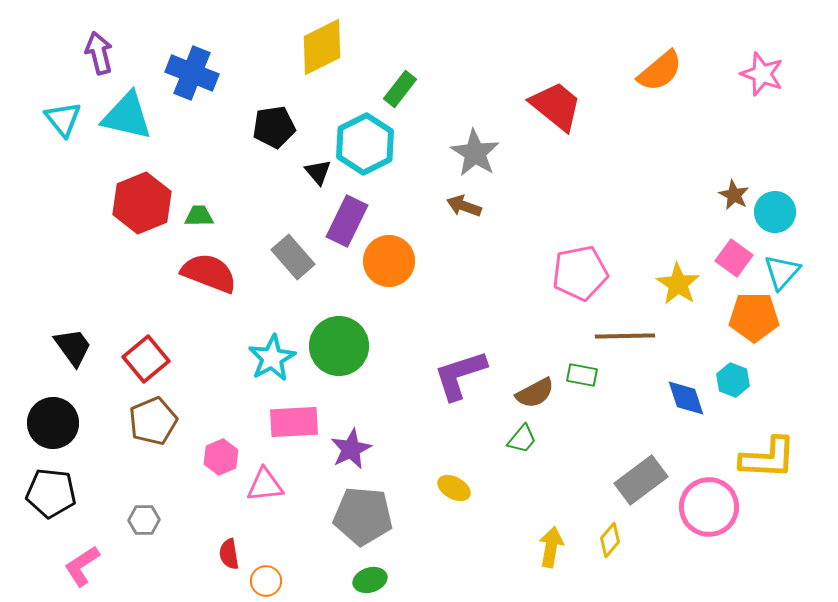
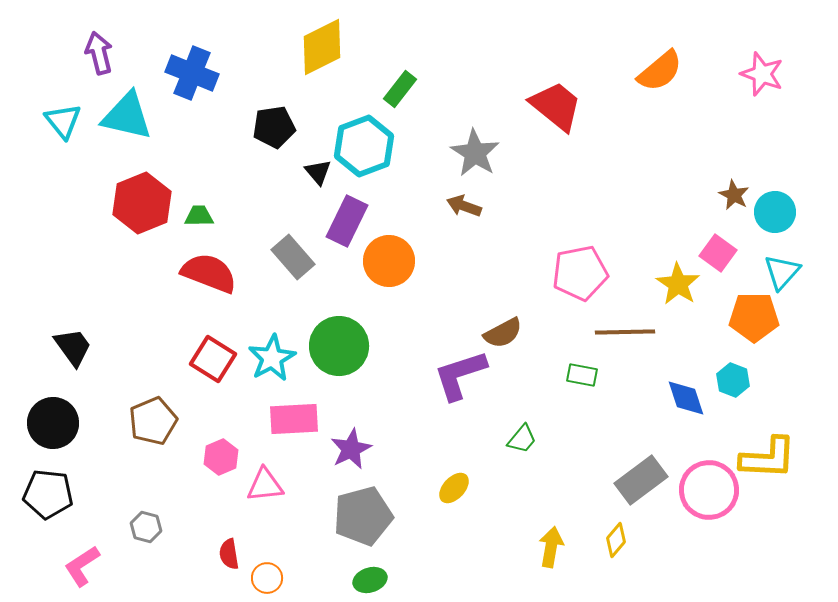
cyan triangle at (63, 119): moved 2 px down
cyan hexagon at (365, 144): moved 1 px left, 2 px down; rotated 6 degrees clockwise
pink square at (734, 258): moved 16 px left, 5 px up
brown line at (625, 336): moved 4 px up
red square at (146, 359): moved 67 px right; rotated 18 degrees counterclockwise
brown semicircle at (535, 393): moved 32 px left, 60 px up
pink rectangle at (294, 422): moved 3 px up
yellow ellipse at (454, 488): rotated 76 degrees counterclockwise
black pentagon at (51, 493): moved 3 px left, 1 px down
pink circle at (709, 507): moved 17 px up
gray pentagon at (363, 516): rotated 20 degrees counterclockwise
gray hexagon at (144, 520): moved 2 px right, 7 px down; rotated 16 degrees clockwise
yellow diamond at (610, 540): moved 6 px right
orange circle at (266, 581): moved 1 px right, 3 px up
